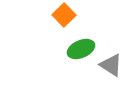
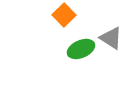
gray triangle: moved 27 px up
